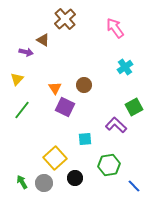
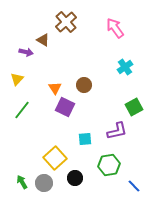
brown cross: moved 1 px right, 3 px down
purple L-shape: moved 1 px right, 6 px down; rotated 125 degrees clockwise
